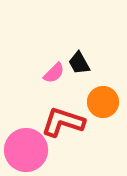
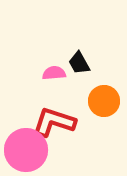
pink semicircle: rotated 140 degrees counterclockwise
orange circle: moved 1 px right, 1 px up
red L-shape: moved 9 px left
